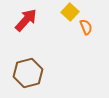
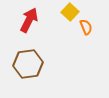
red arrow: moved 3 px right; rotated 15 degrees counterclockwise
brown hexagon: moved 9 px up; rotated 8 degrees clockwise
